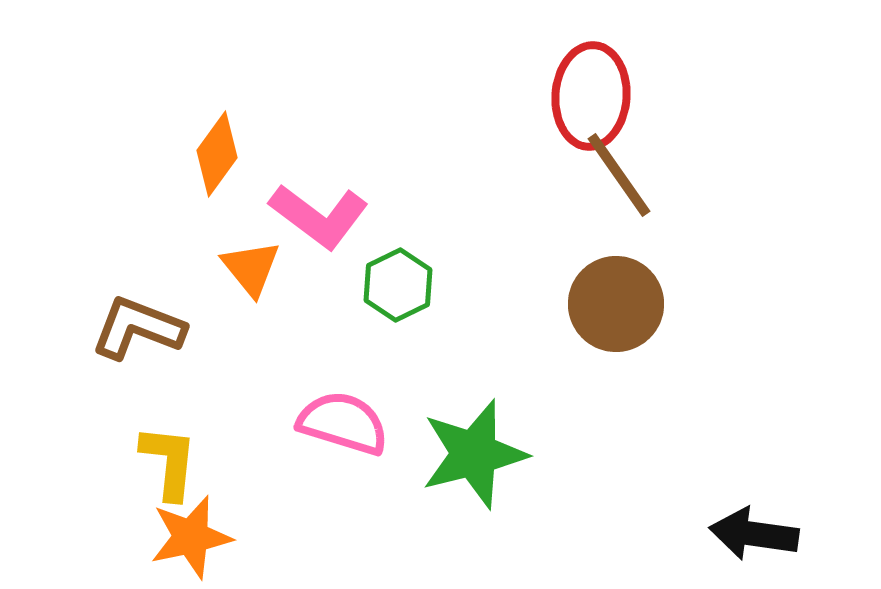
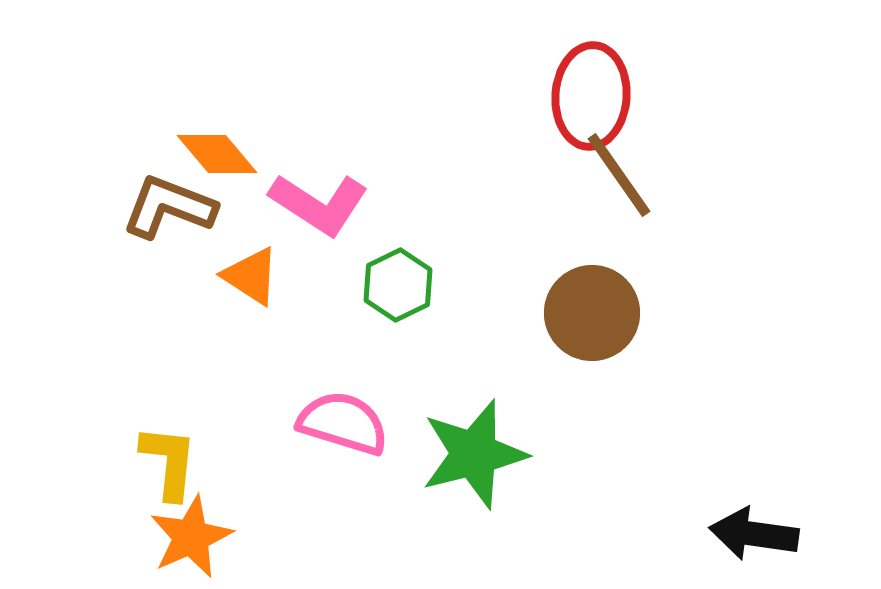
orange diamond: rotated 76 degrees counterclockwise
pink L-shape: moved 12 px up; rotated 4 degrees counterclockwise
orange triangle: moved 8 px down; rotated 18 degrees counterclockwise
brown circle: moved 24 px left, 9 px down
brown L-shape: moved 31 px right, 121 px up
orange star: rotated 12 degrees counterclockwise
